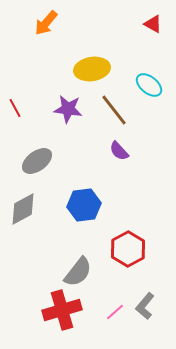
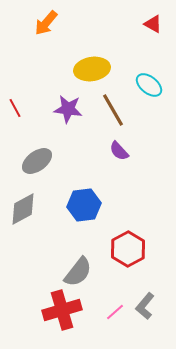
brown line: moved 1 px left; rotated 8 degrees clockwise
